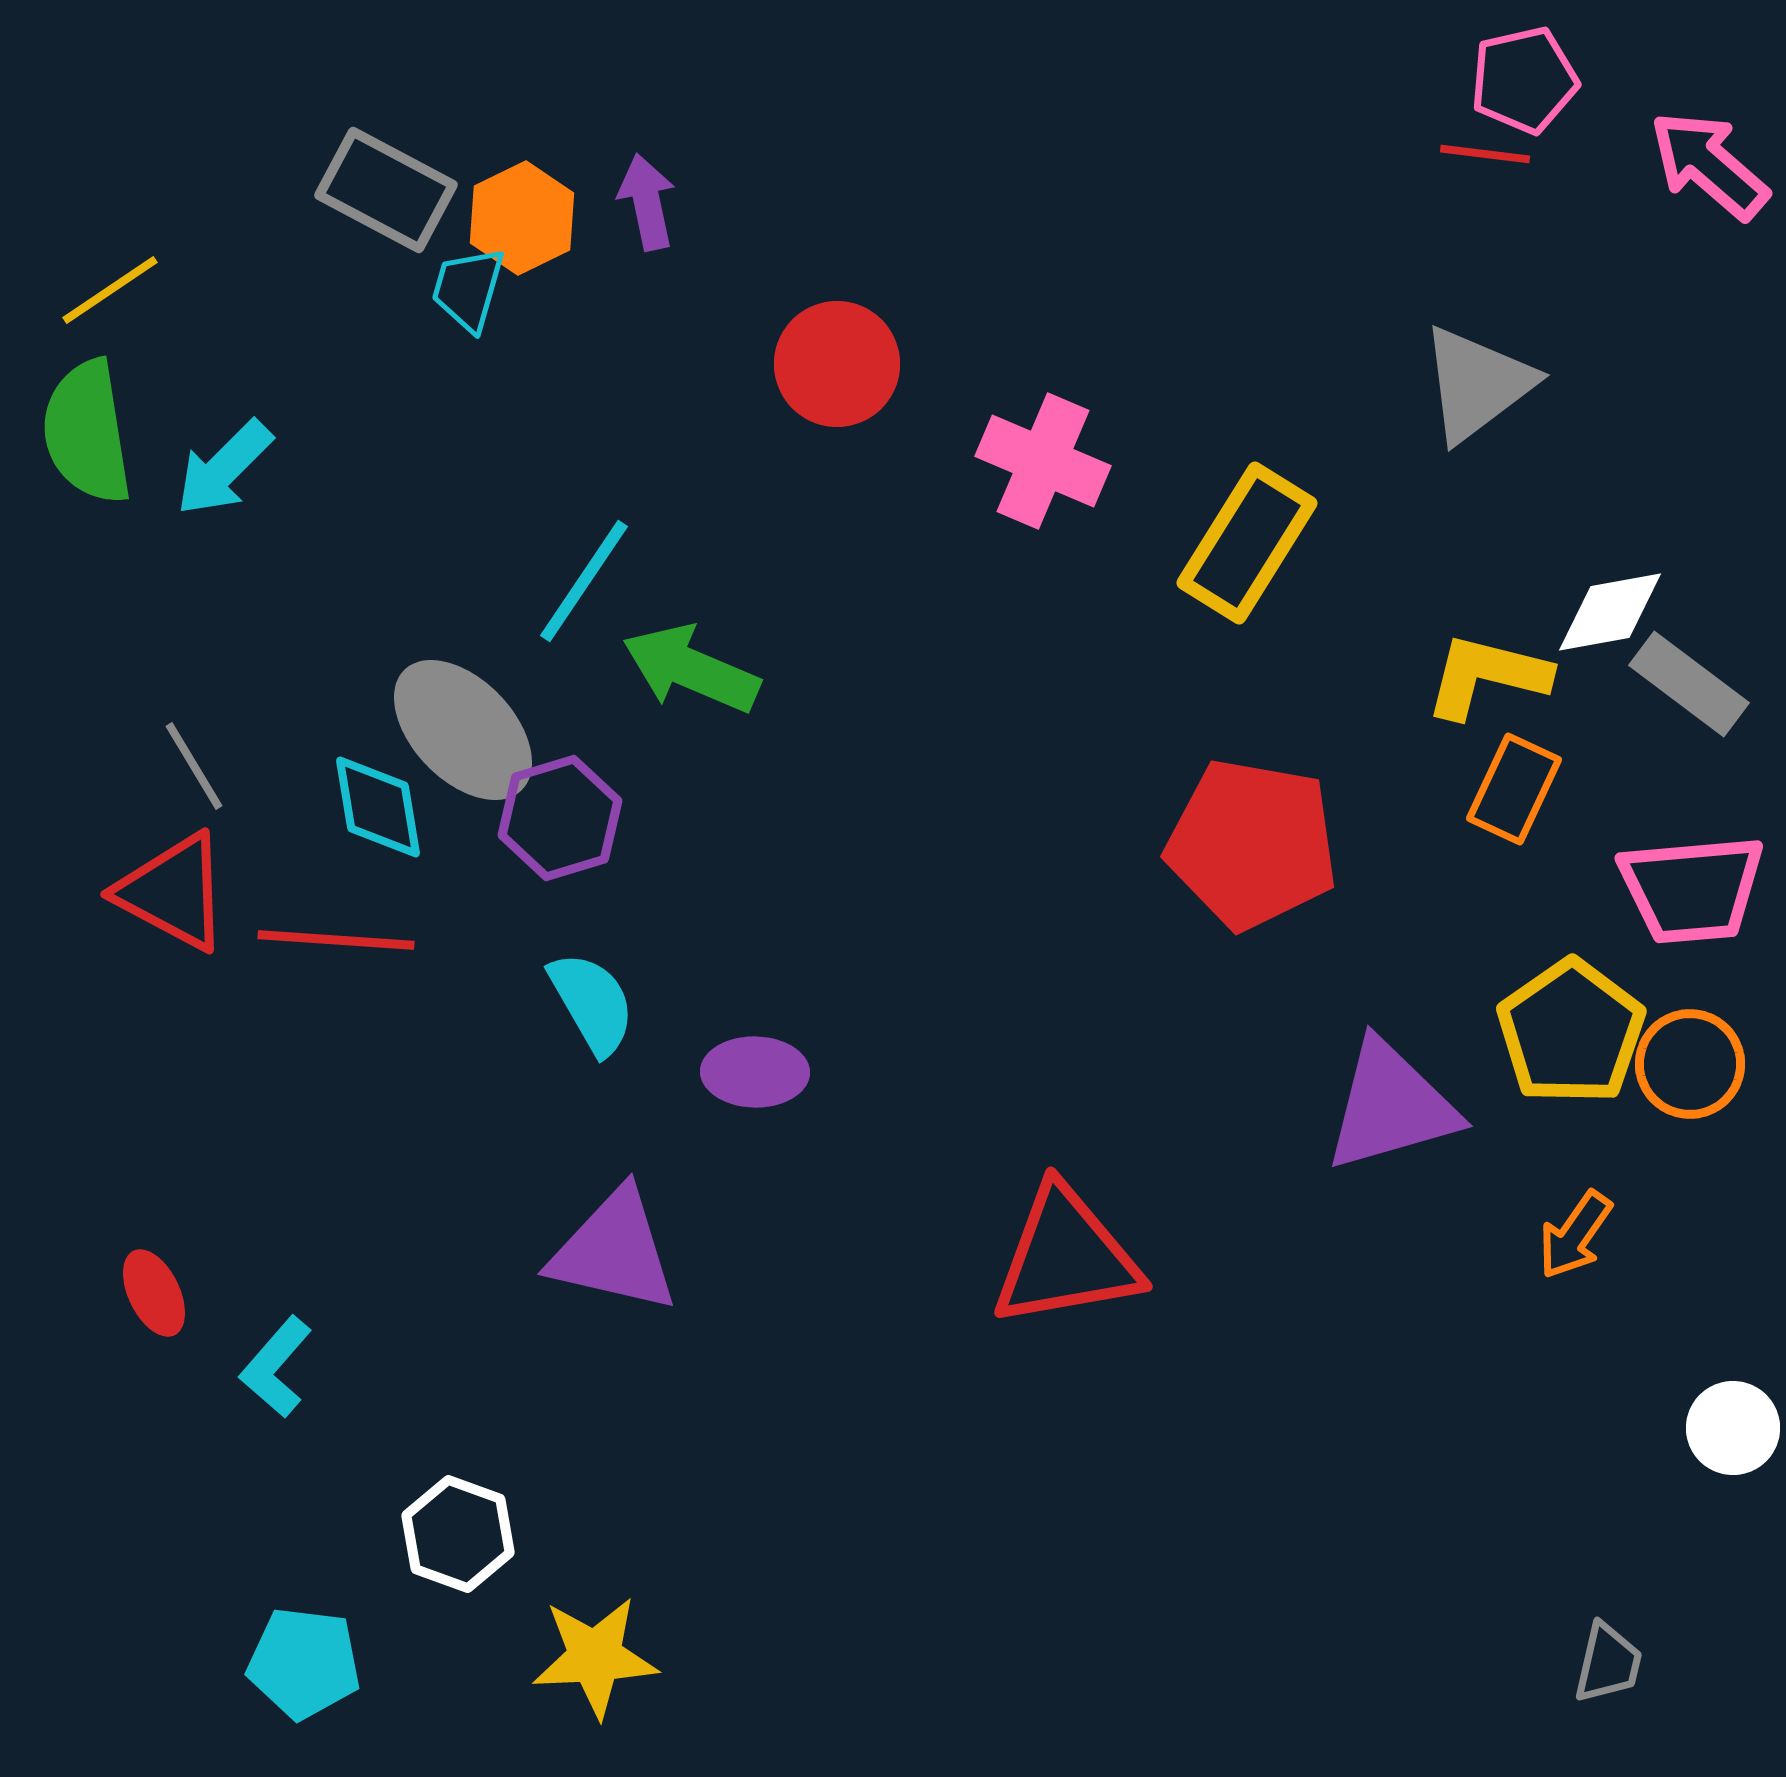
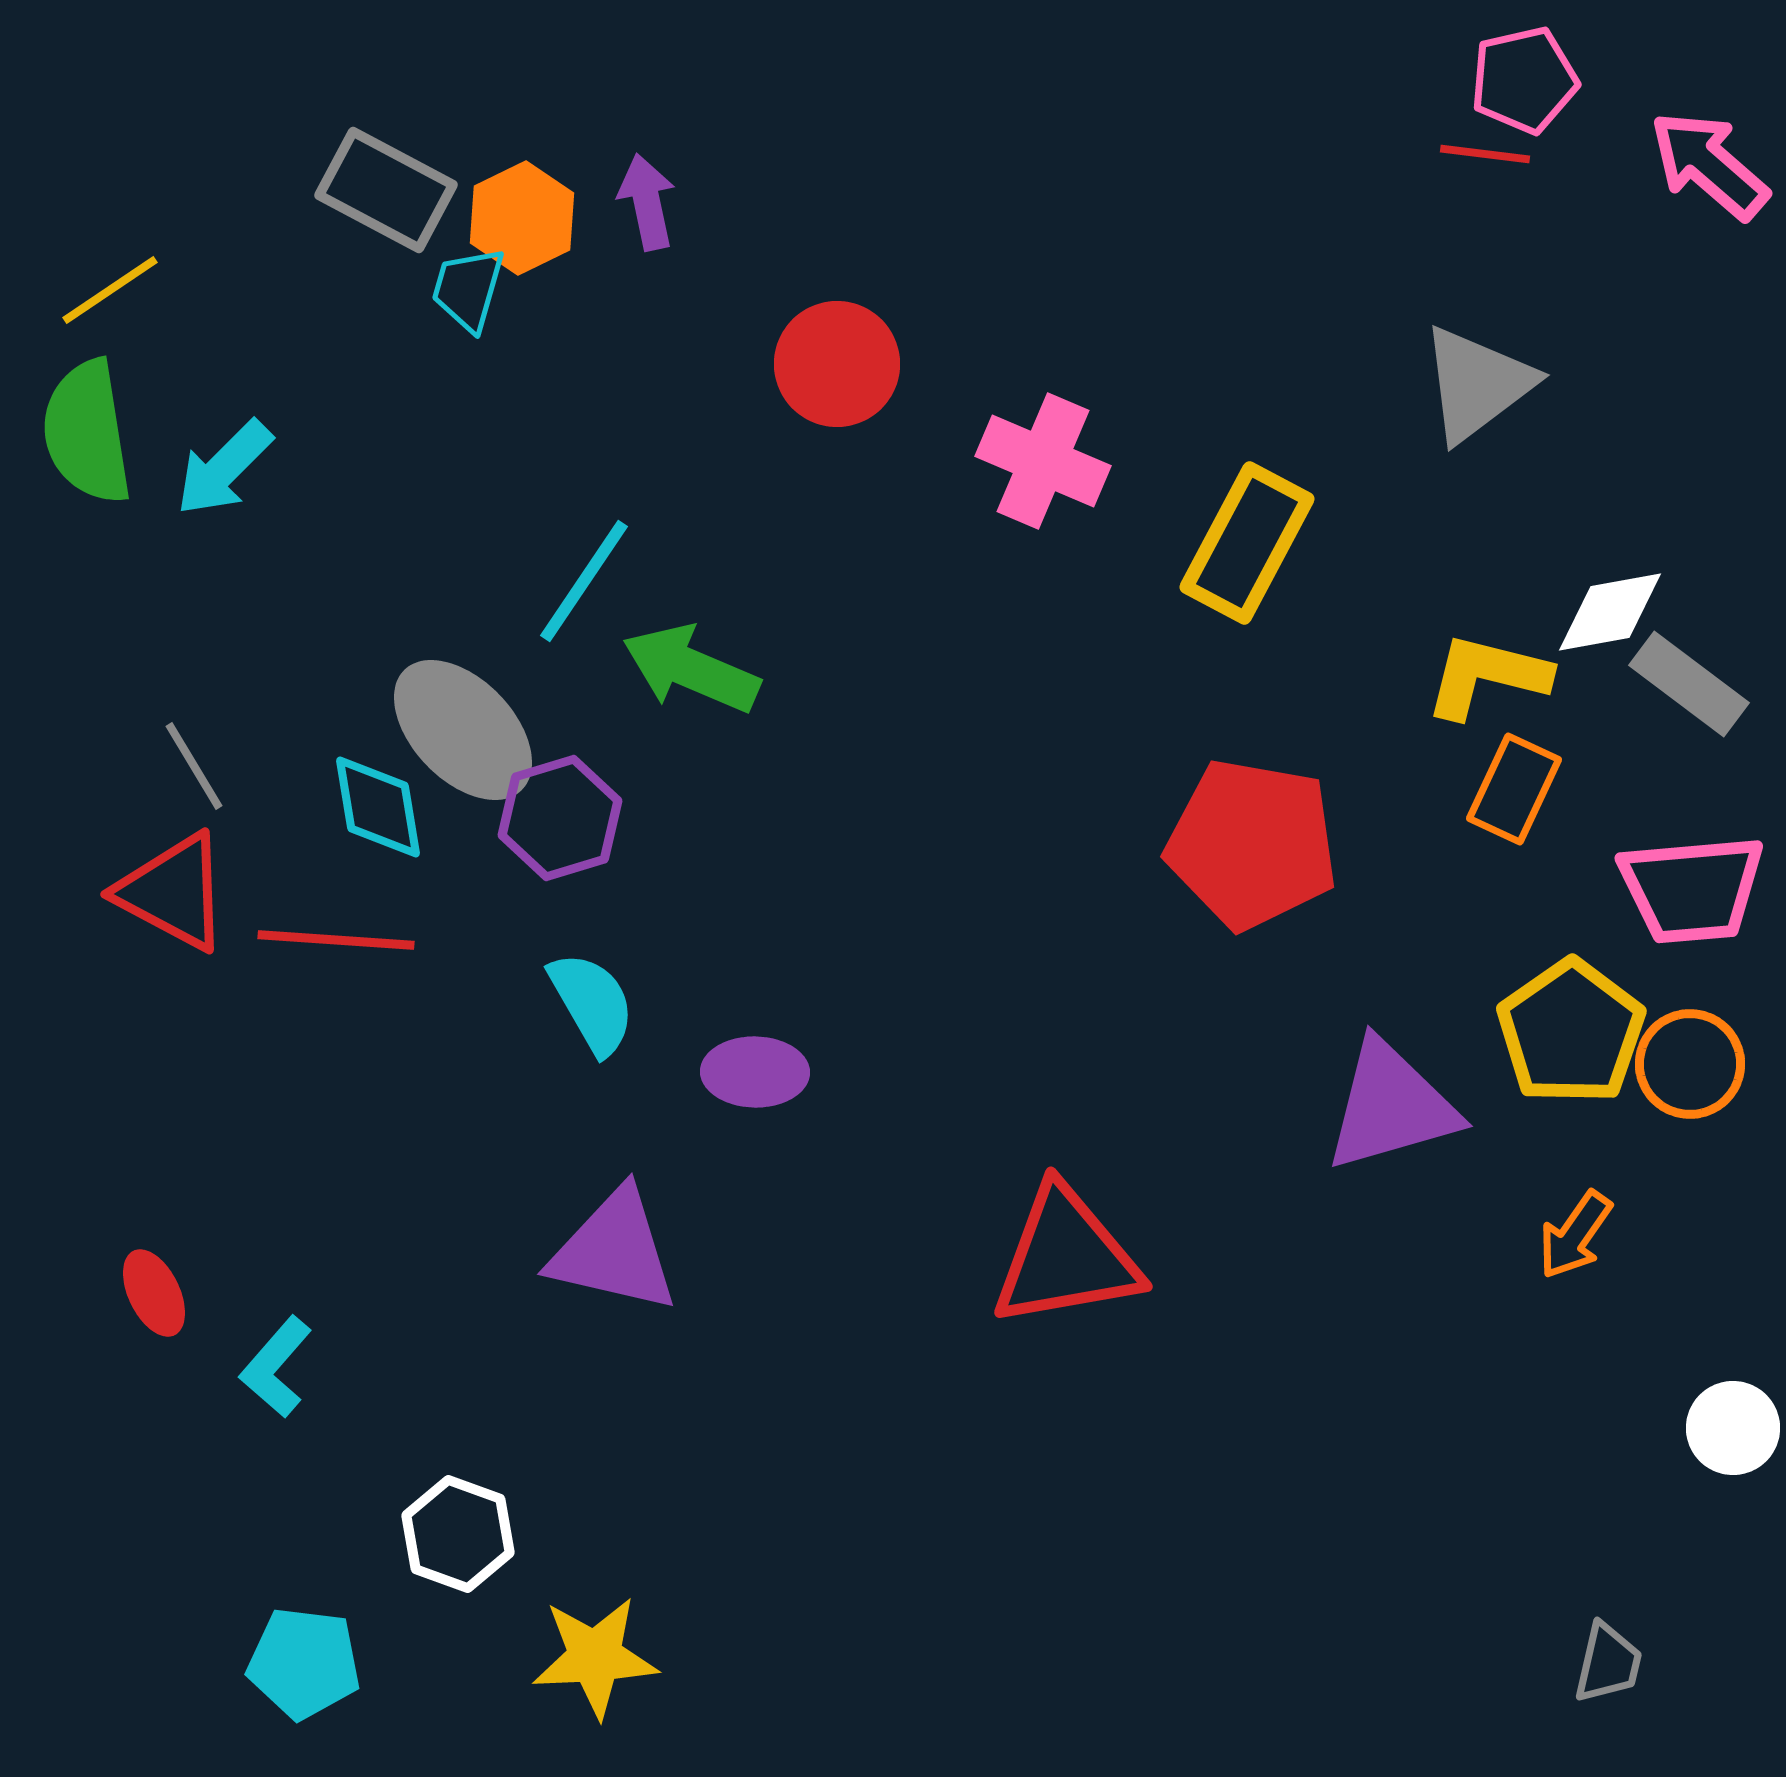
yellow rectangle at (1247, 543): rotated 4 degrees counterclockwise
